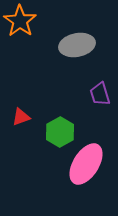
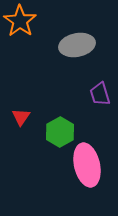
red triangle: rotated 36 degrees counterclockwise
pink ellipse: moved 1 px right, 1 px down; rotated 45 degrees counterclockwise
